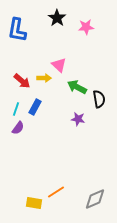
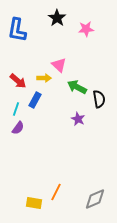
pink star: moved 2 px down
red arrow: moved 4 px left
blue rectangle: moved 7 px up
purple star: rotated 16 degrees clockwise
orange line: rotated 30 degrees counterclockwise
